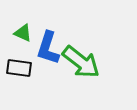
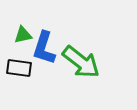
green triangle: moved 2 px down; rotated 36 degrees counterclockwise
blue L-shape: moved 4 px left
